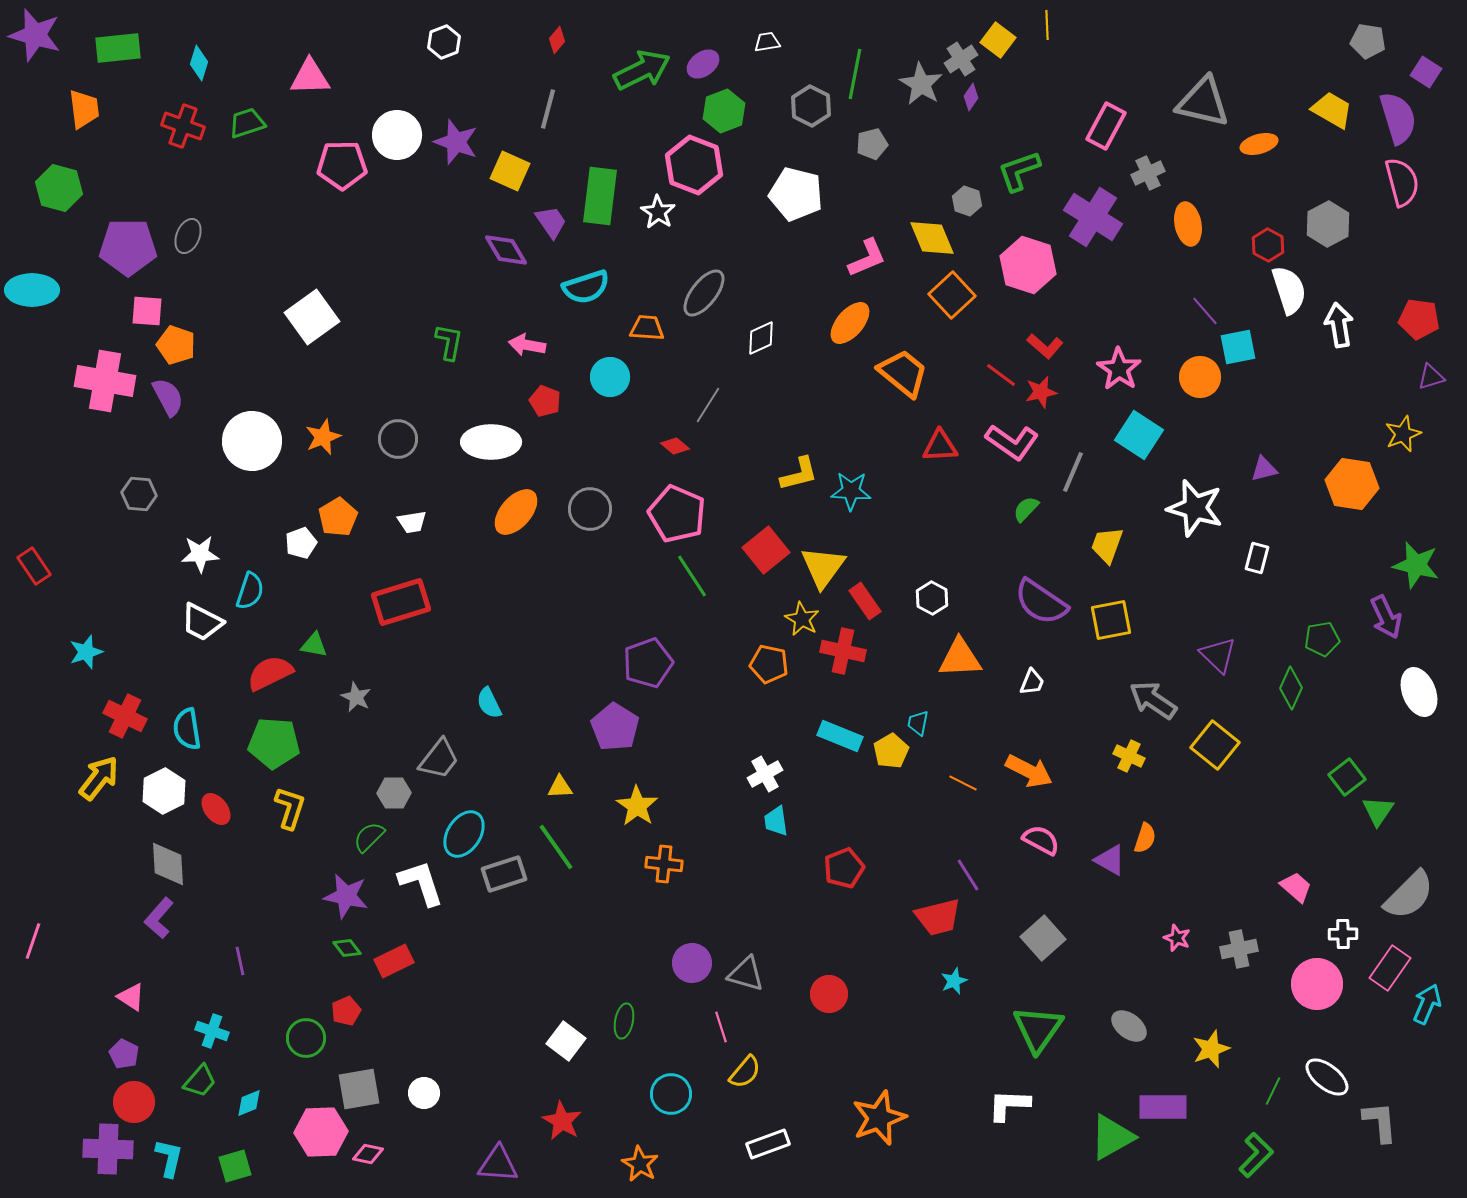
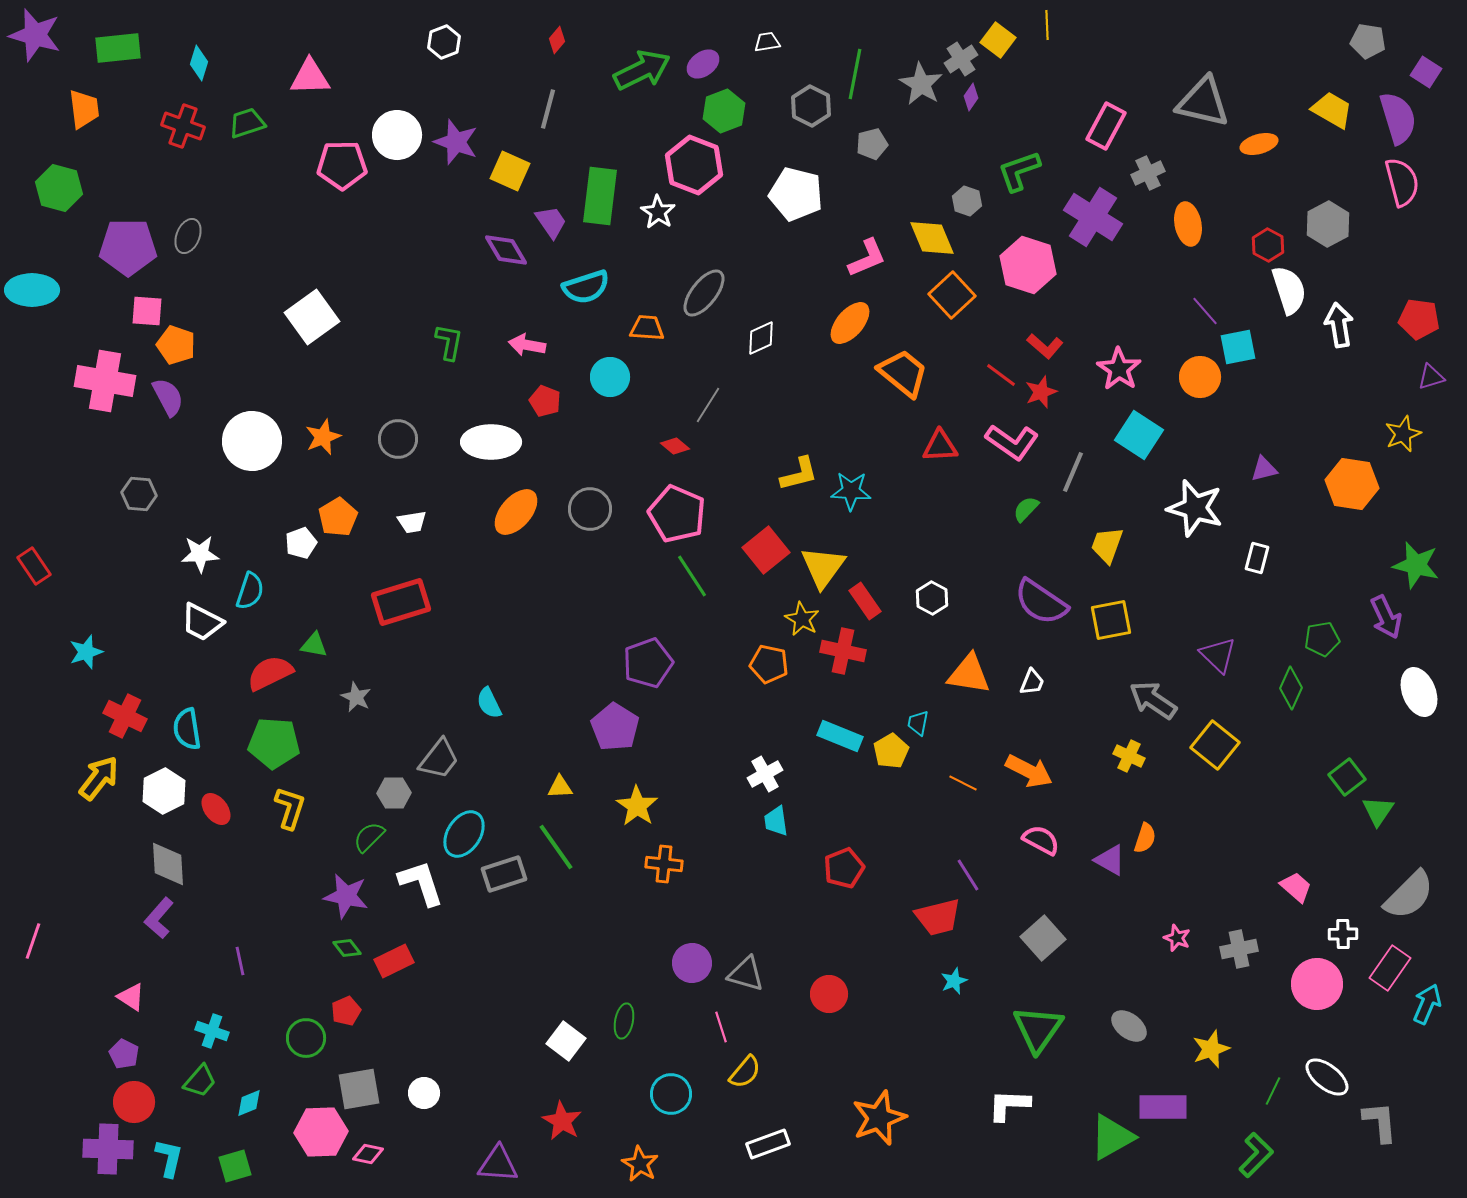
red star at (1041, 392): rotated 8 degrees counterclockwise
orange triangle at (960, 658): moved 9 px right, 16 px down; rotated 12 degrees clockwise
